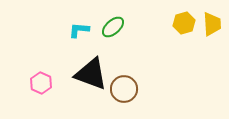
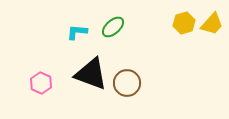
yellow trapezoid: rotated 45 degrees clockwise
cyan L-shape: moved 2 px left, 2 px down
brown circle: moved 3 px right, 6 px up
